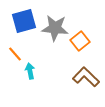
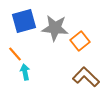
cyan arrow: moved 5 px left, 1 px down
